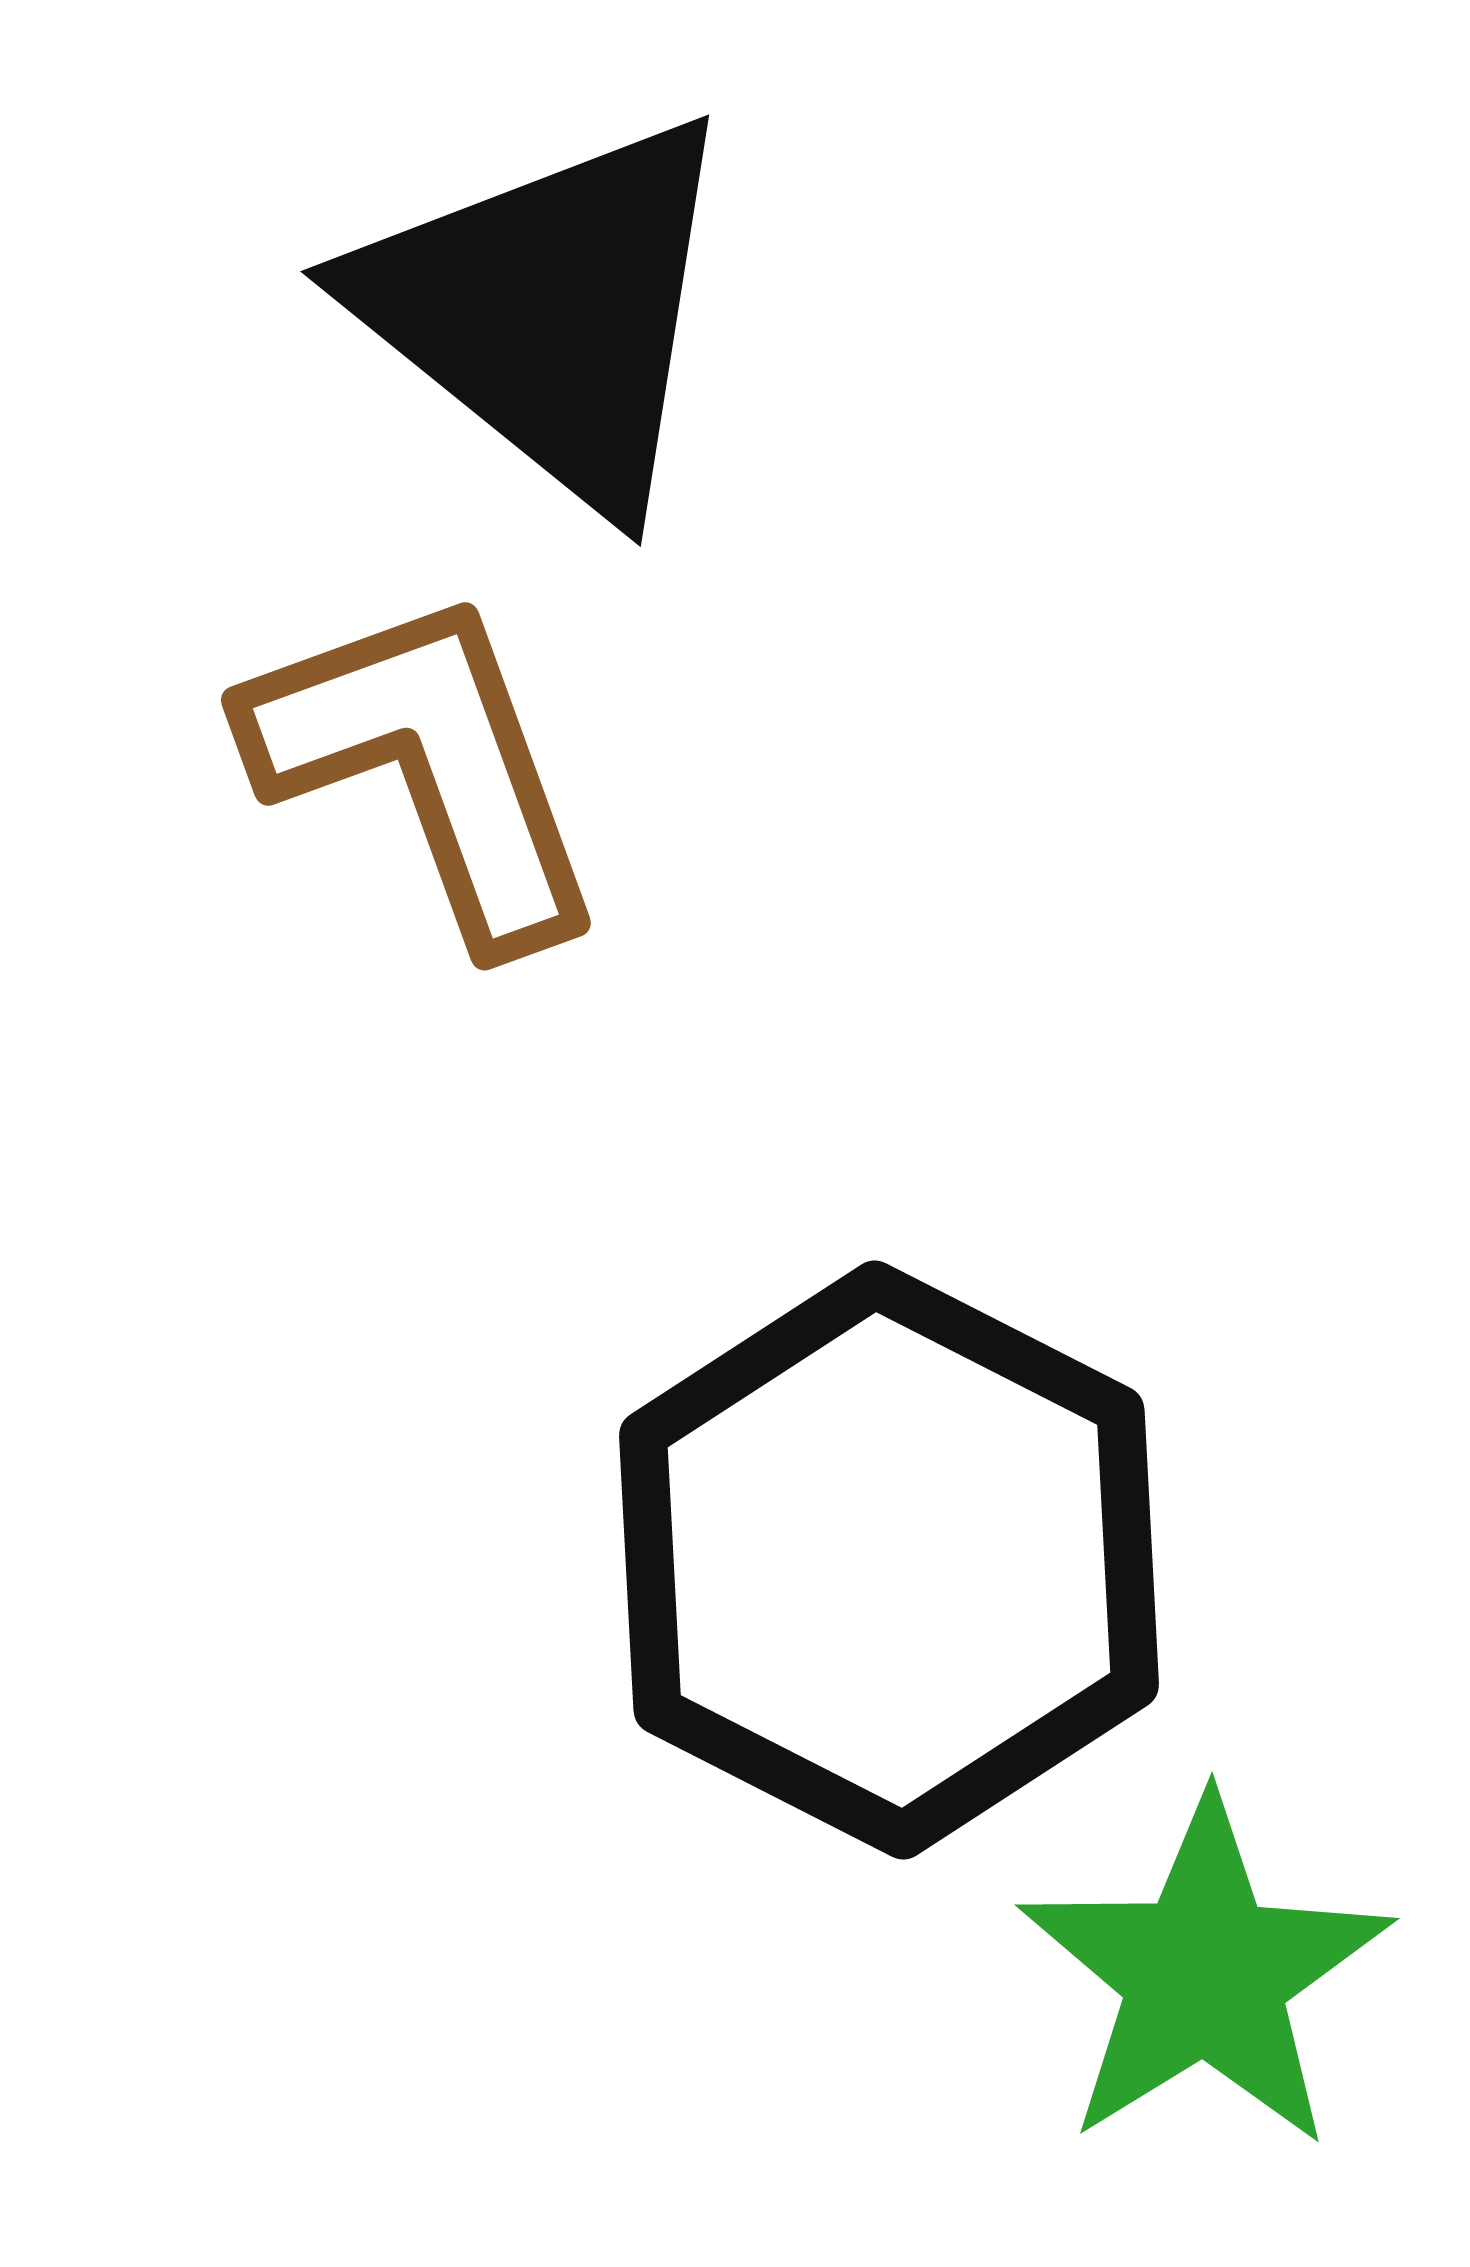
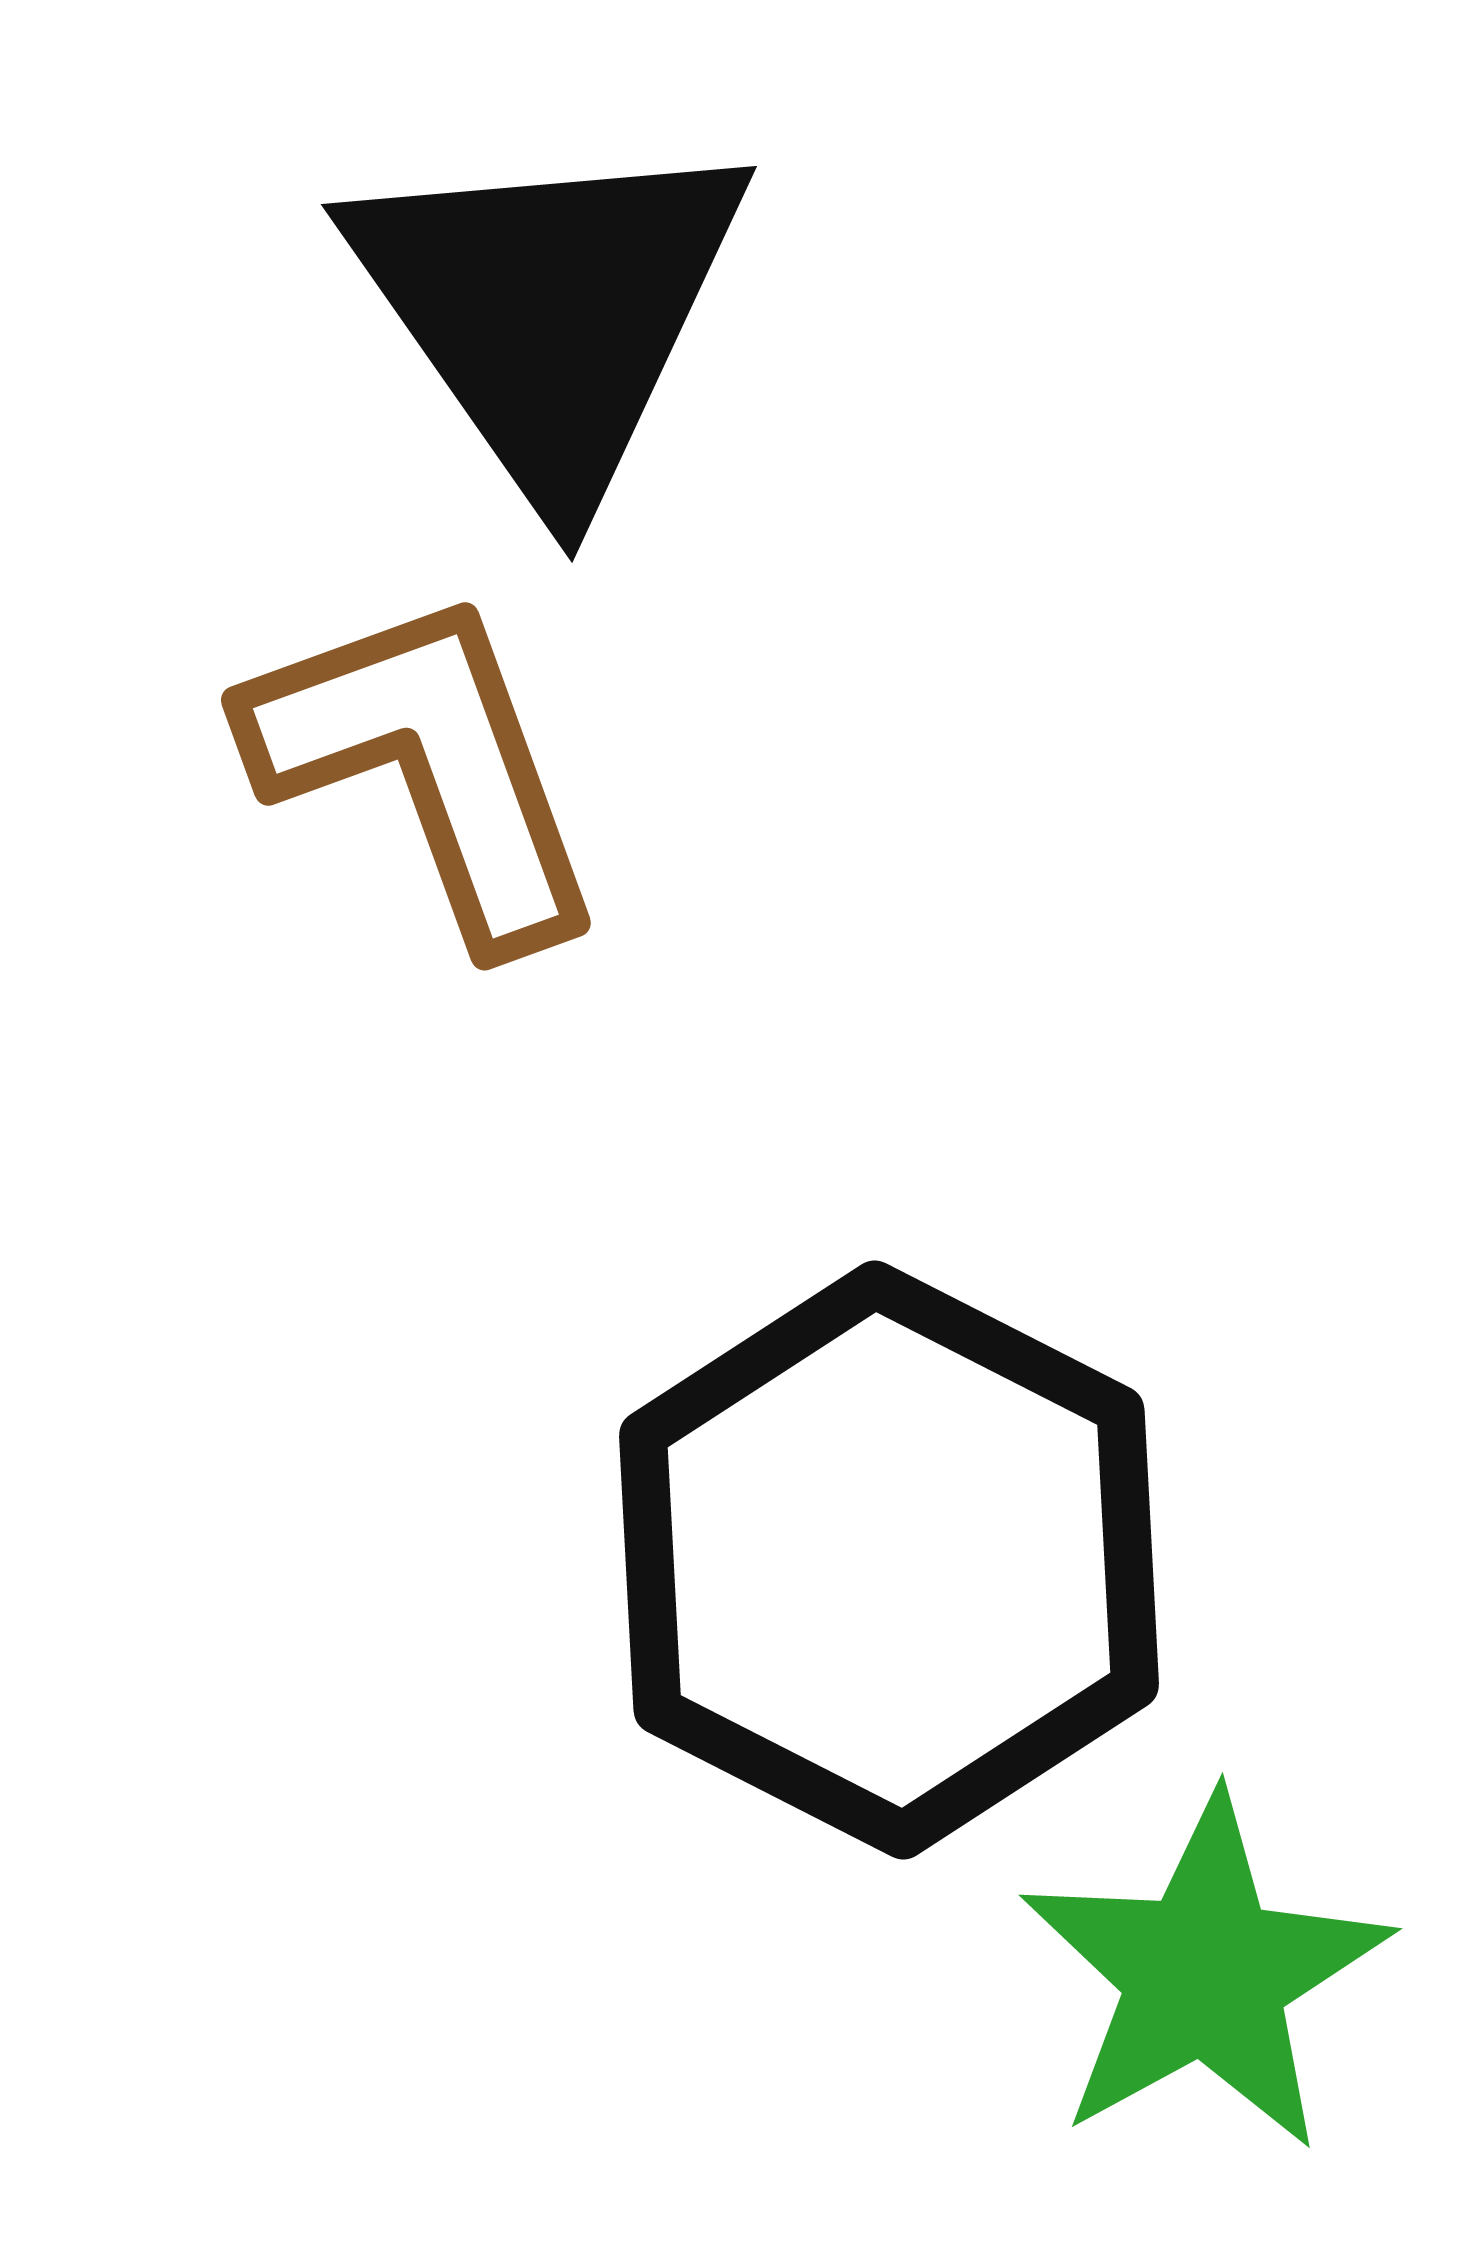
black triangle: rotated 16 degrees clockwise
green star: rotated 3 degrees clockwise
